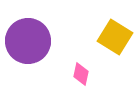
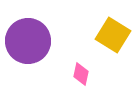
yellow square: moved 2 px left, 2 px up
